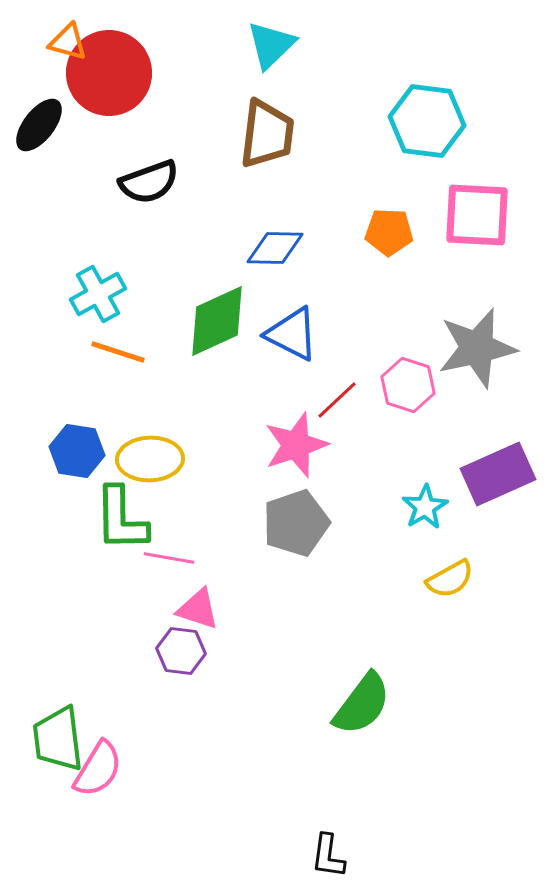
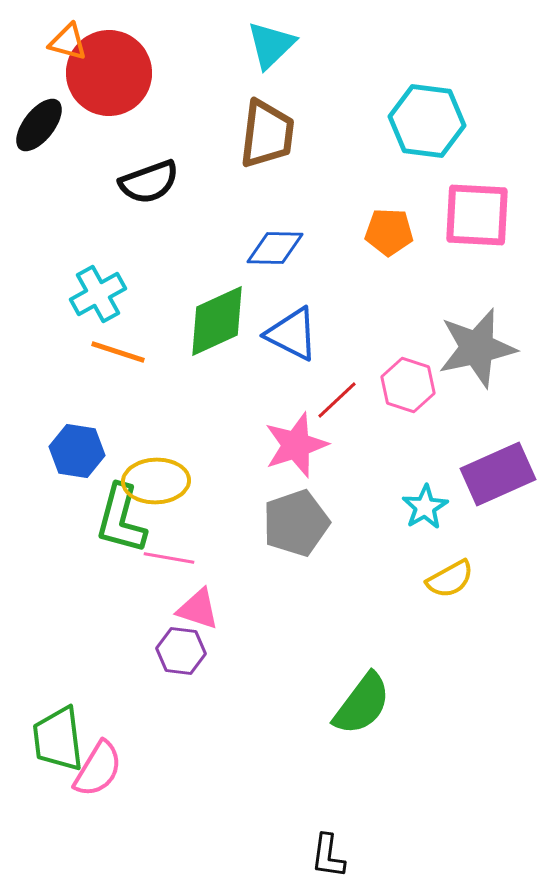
yellow ellipse: moved 6 px right, 22 px down
green L-shape: rotated 16 degrees clockwise
